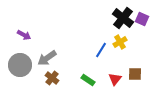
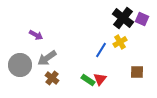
purple arrow: moved 12 px right
brown square: moved 2 px right, 2 px up
red triangle: moved 15 px left
